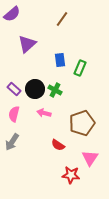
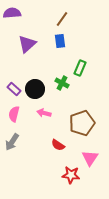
purple semicircle: moved 1 px up; rotated 144 degrees counterclockwise
blue rectangle: moved 19 px up
green cross: moved 7 px right, 7 px up
